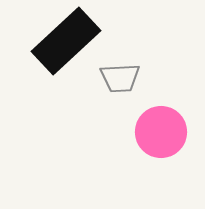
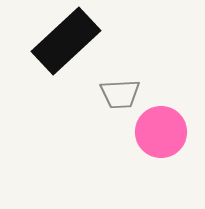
gray trapezoid: moved 16 px down
